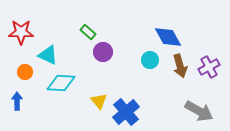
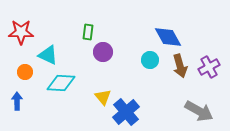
green rectangle: rotated 56 degrees clockwise
yellow triangle: moved 4 px right, 4 px up
